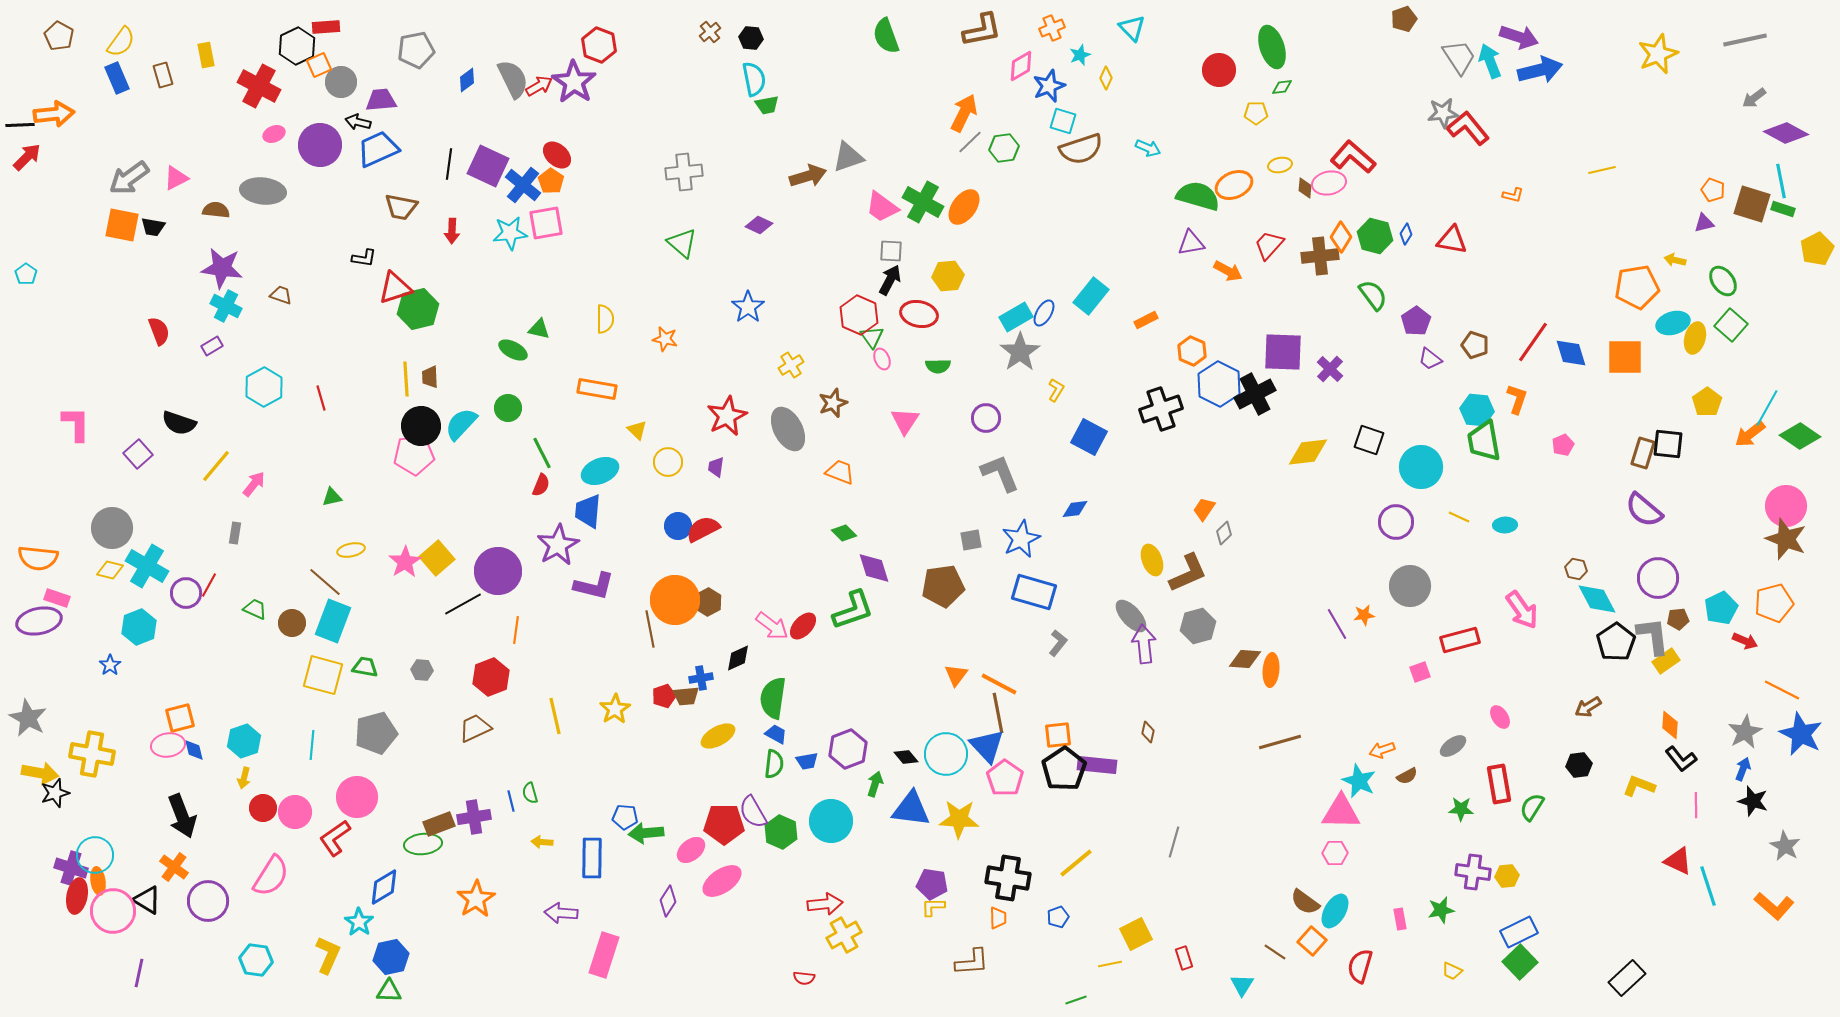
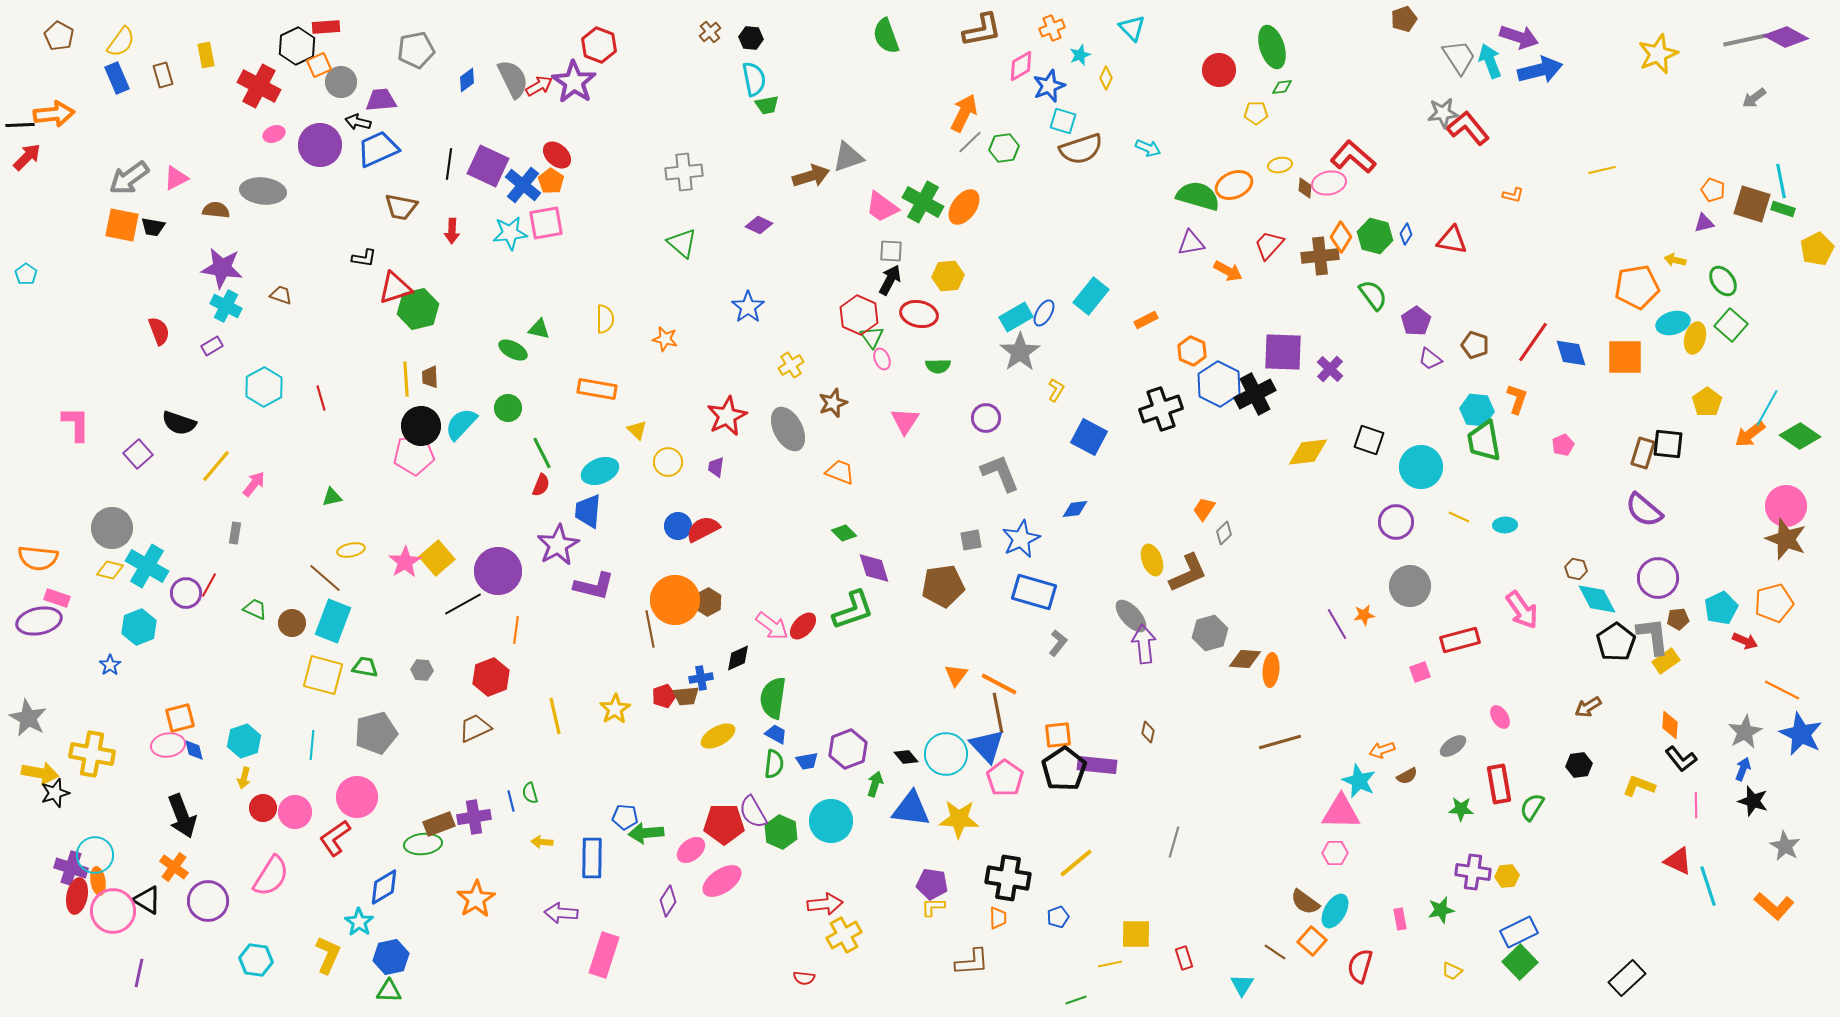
purple diamond at (1786, 133): moved 96 px up
brown arrow at (808, 176): moved 3 px right
brown line at (325, 582): moved 4 px up
gray hexagon at (1198, 626): moved 12 px right, 7 px down
yellow square at (1136, 934): rotated 28 degrees clockwise
